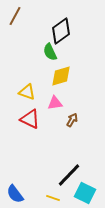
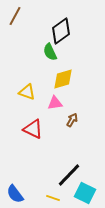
yellow diamond: moved 2 px right, 3 px down
red triangle: moved 3 px right, 10 px down
